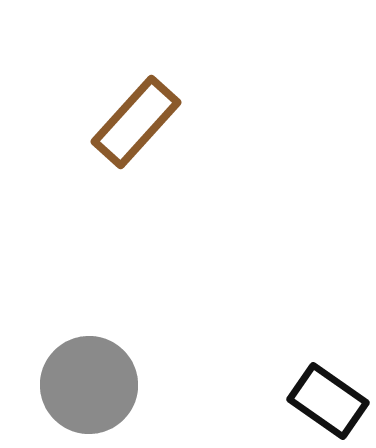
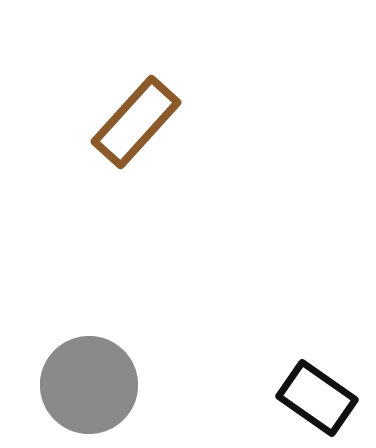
black rectangle: moved 11 px left, 3 px up
